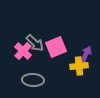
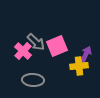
gray arrow: moved 1 px right, 1 px up
pink square: moved 1 px right, 1 px up
